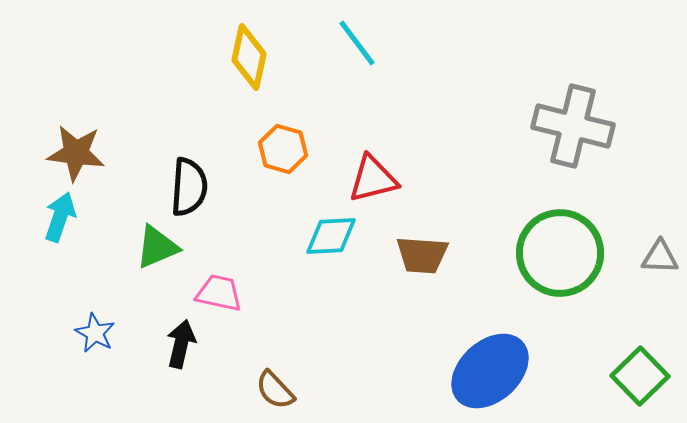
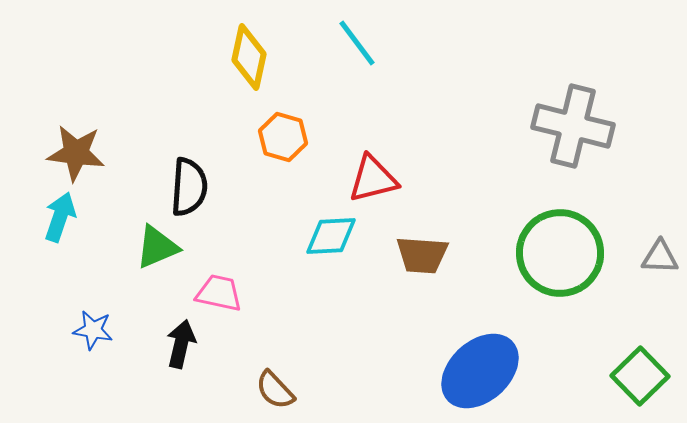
orange hexagon: moved 12 px up
blue star: moved 2 px left, 3 px up; rotated 18 degrees counterclockwise
blue ellipse: moved 10 px left
